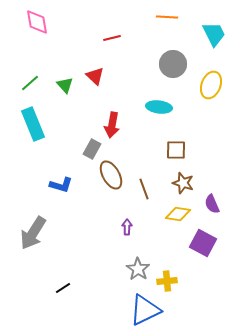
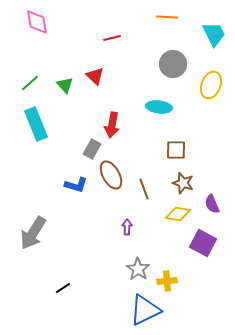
cyan rectangle: moved 3 px right
blue L-shape: moved 15 px right
